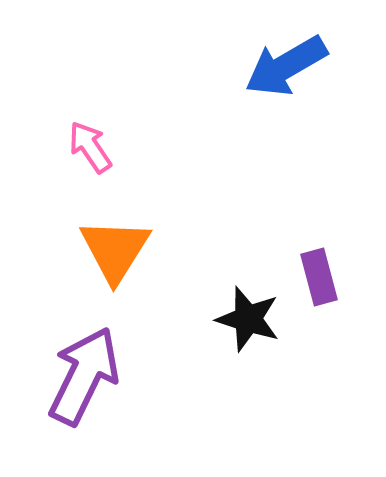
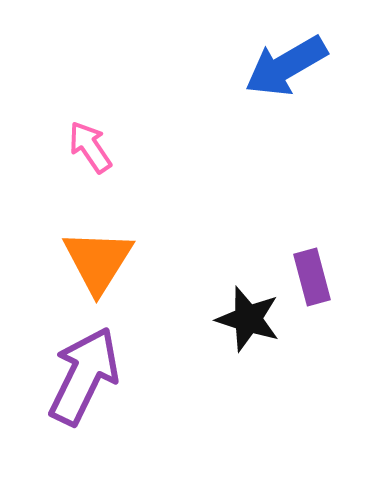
orange triangle: moved 17 px left, 11 px down
purple rectangle: moved 7 px left
